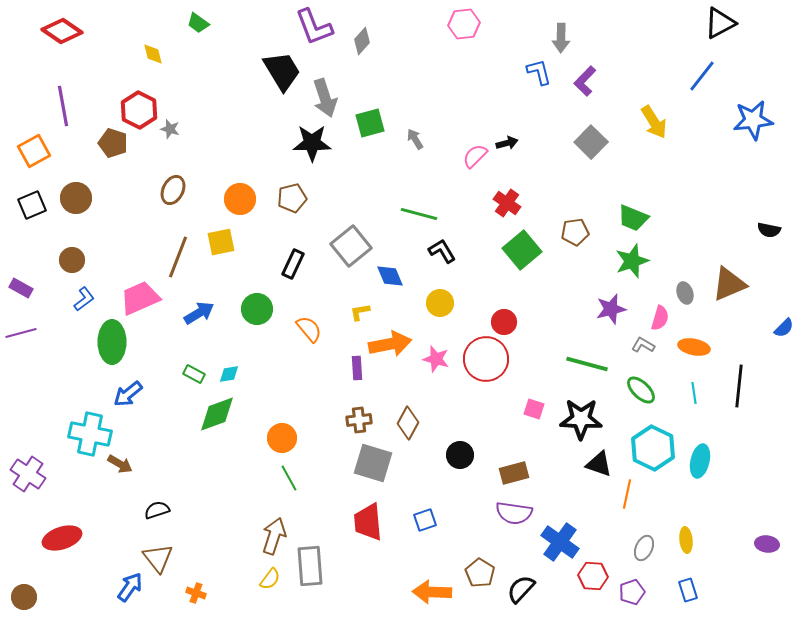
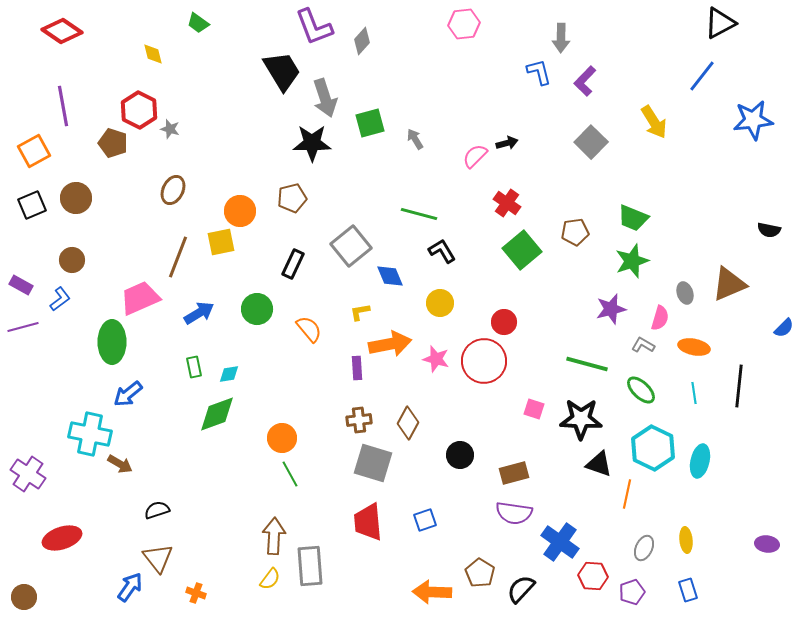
orange circle at (240, 199): moved 12 px down
purple rectangle at (21, 288): moved 3 px up
blue L-shape at (84, 299): moved 24 px left
purple line at (21, 333): moved 2 px right, 6 px up
red circle at (486, 359): moved 2 px left, 2 px down
green rectangle at (194, 374): moved 7 px up; rotated 50 degrees clockwise
green line at (289, 478): moved 1 px right, 4 px up
brown arrow at (274, 536): rotated 15 degrees counterclockwise
